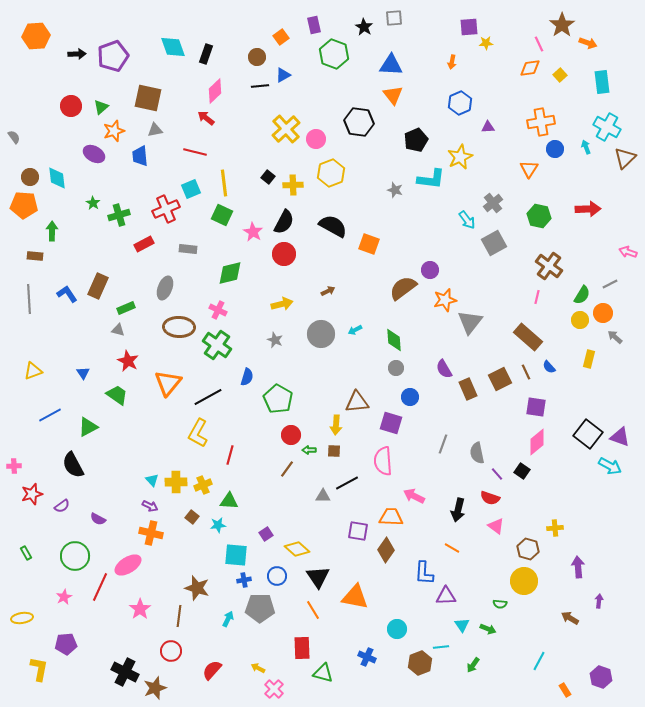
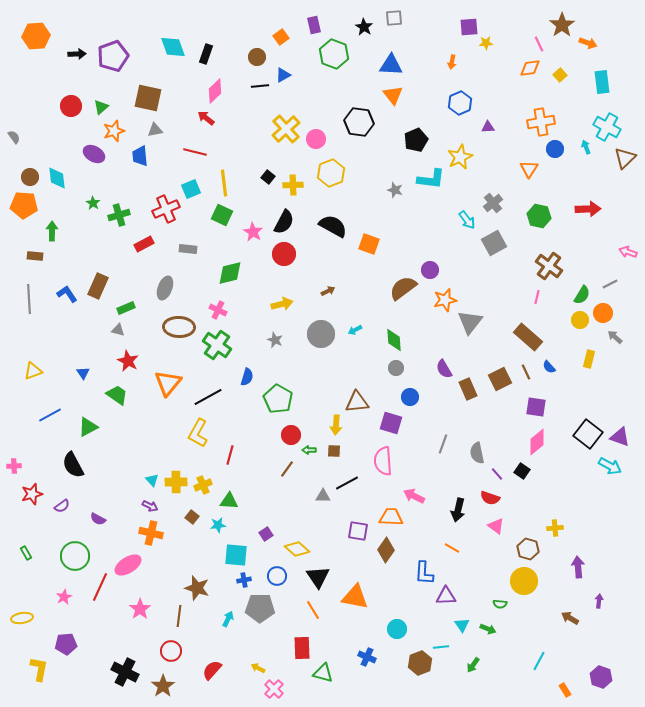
brown star at (155, 688): moved 8 px right, 2 px up; rotated 15 degrees counterclockwise
